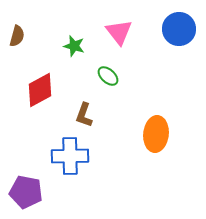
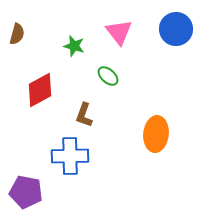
blue circle: moved 3 px left
brown semicircle: moved 2 px up
